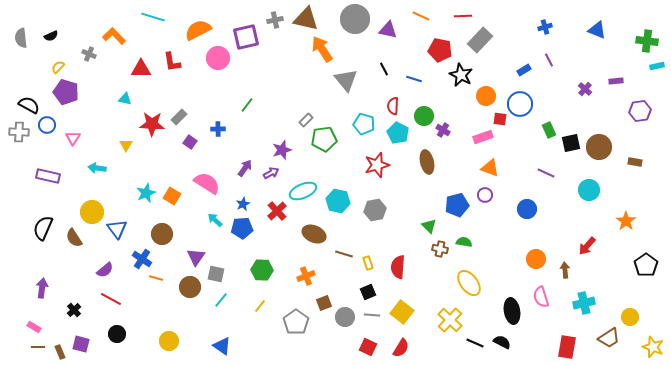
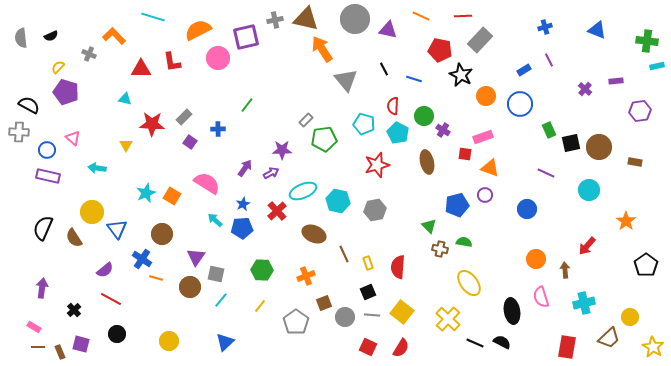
gray rectangle at (179, 117): moved 5 px right
red square at (500, 119): moved 35 px left, 35 px down
blue circle at (47, 125): moved 25 px down
pink triangle at (73, 138): rotated 21 degrees counterclockwise
purple star at (282, 150): rotated 18 degrees clockwise
brown line at (344, 254): rotated 48 degrees clockwise
yellow cross at (450, 320): moved 2 px left, 1 px up
brown trapezoid at (609, 338): rotated 10 degrees counterclockwise
blue triangle at (222, 346): moved 3 px right, 4 px up; rotated 42 degrees clockwise
yellow star at (653, 347): rotated 10 degrees clockwise
